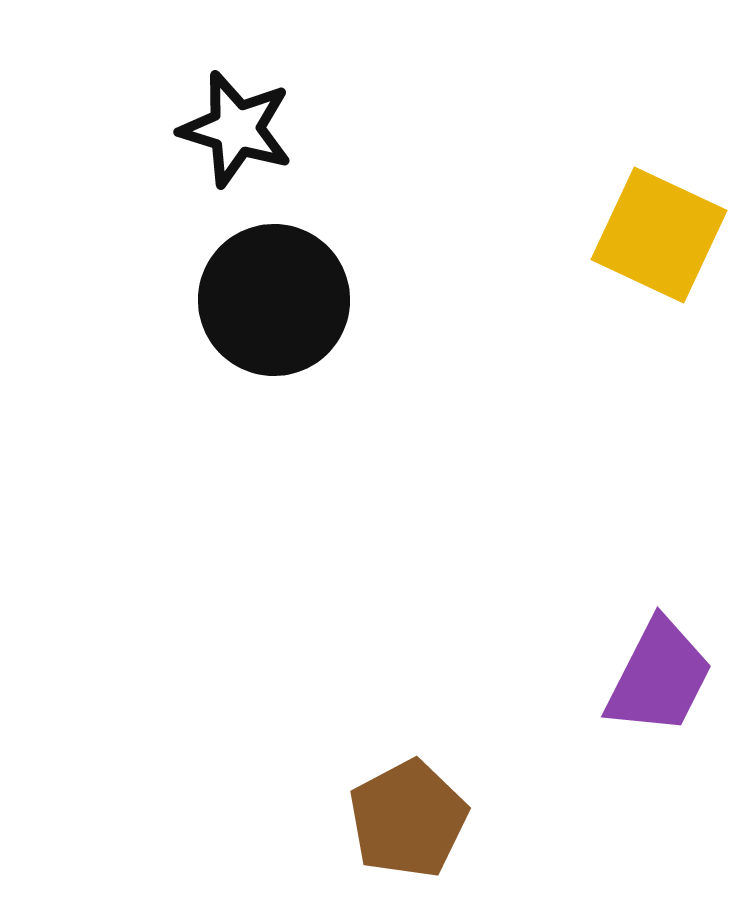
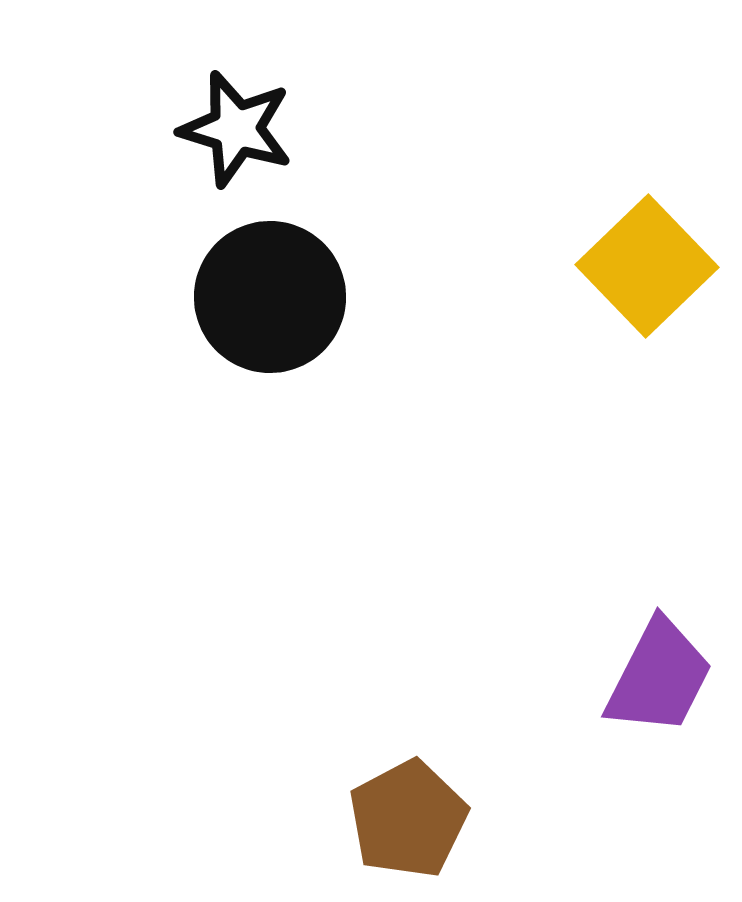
yellow square: moved 12 px left, 31 px down; rotated 21 degrees clockwise
black circle: moved 4 px left, 3 px up
